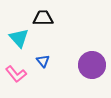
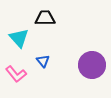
black trapezoid: moved 2 px right
